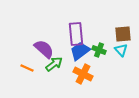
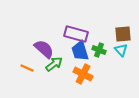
purple rectangle: rotated 70 degrees counterclockwise
blue trapezoid: rotated 70 degrees counterclockwise
